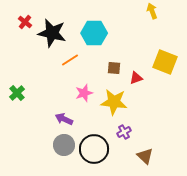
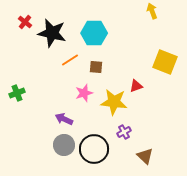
brown square: moved 18 px left, 1 px up
red triangle: moved 8 px down
green cross: rotated 21 degrees clockwise
